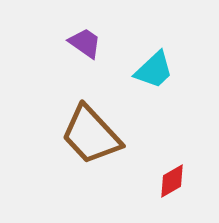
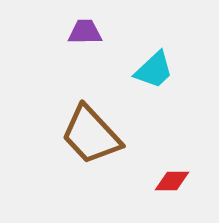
purple trapezoid: moved 11 px up; rotated 36 degrees counterclockwise
red diamond: rotated 30 degrees clockwise
